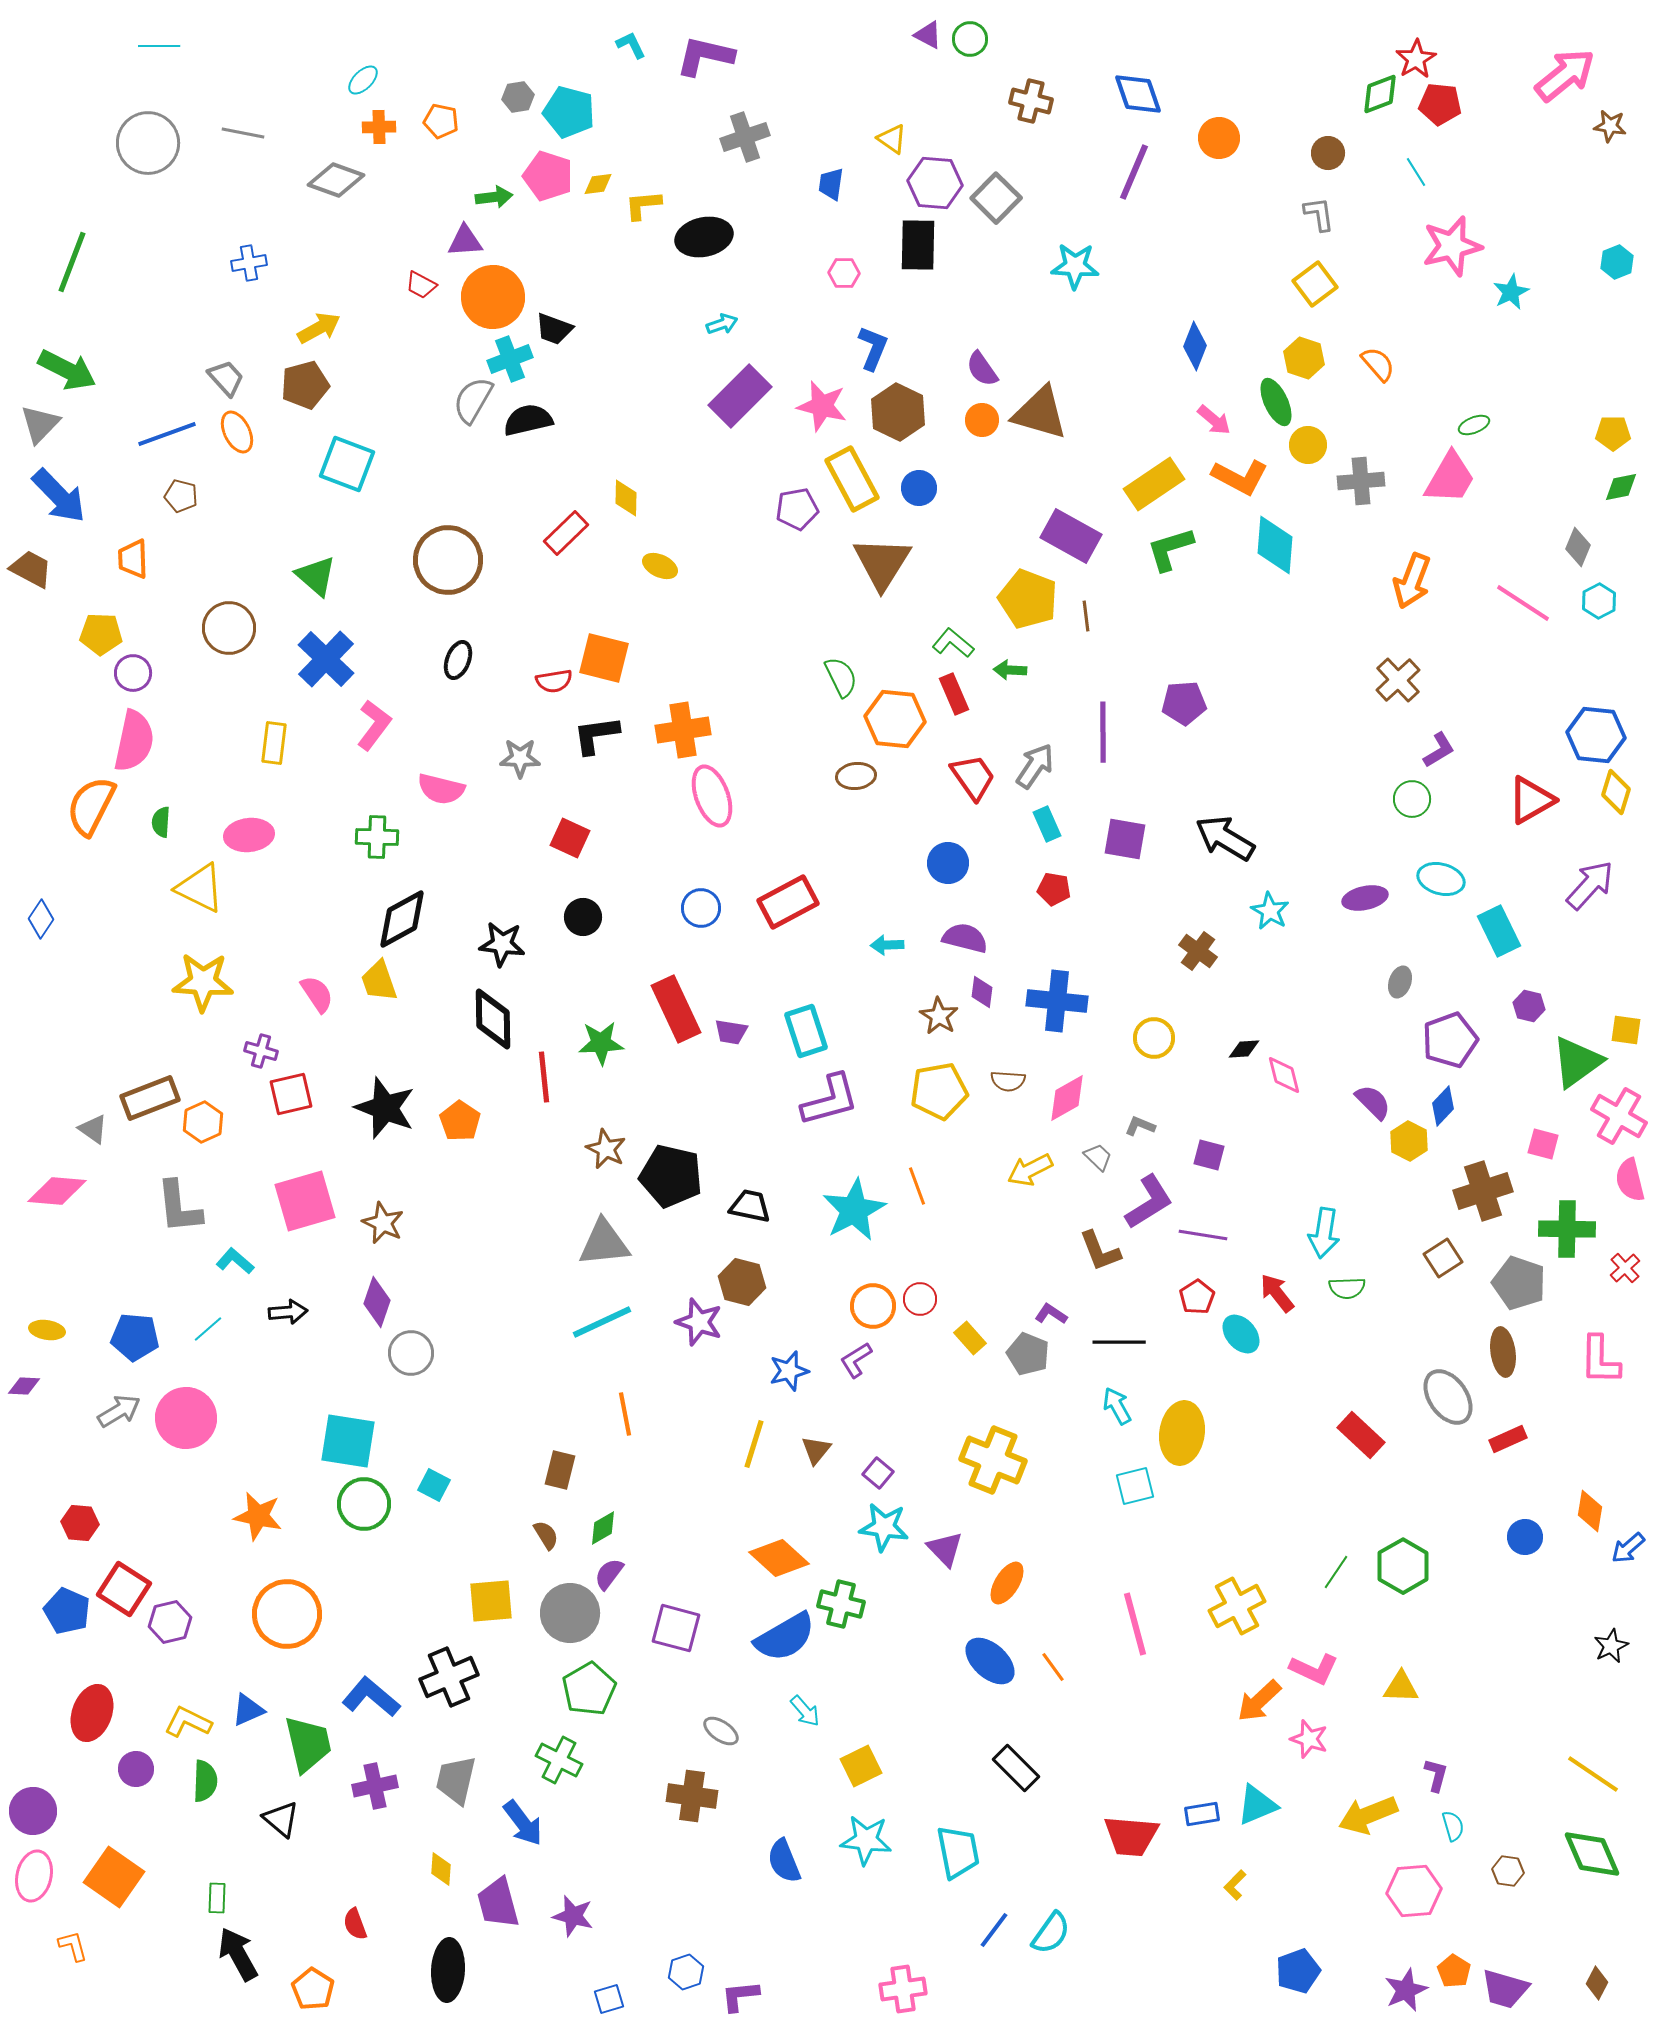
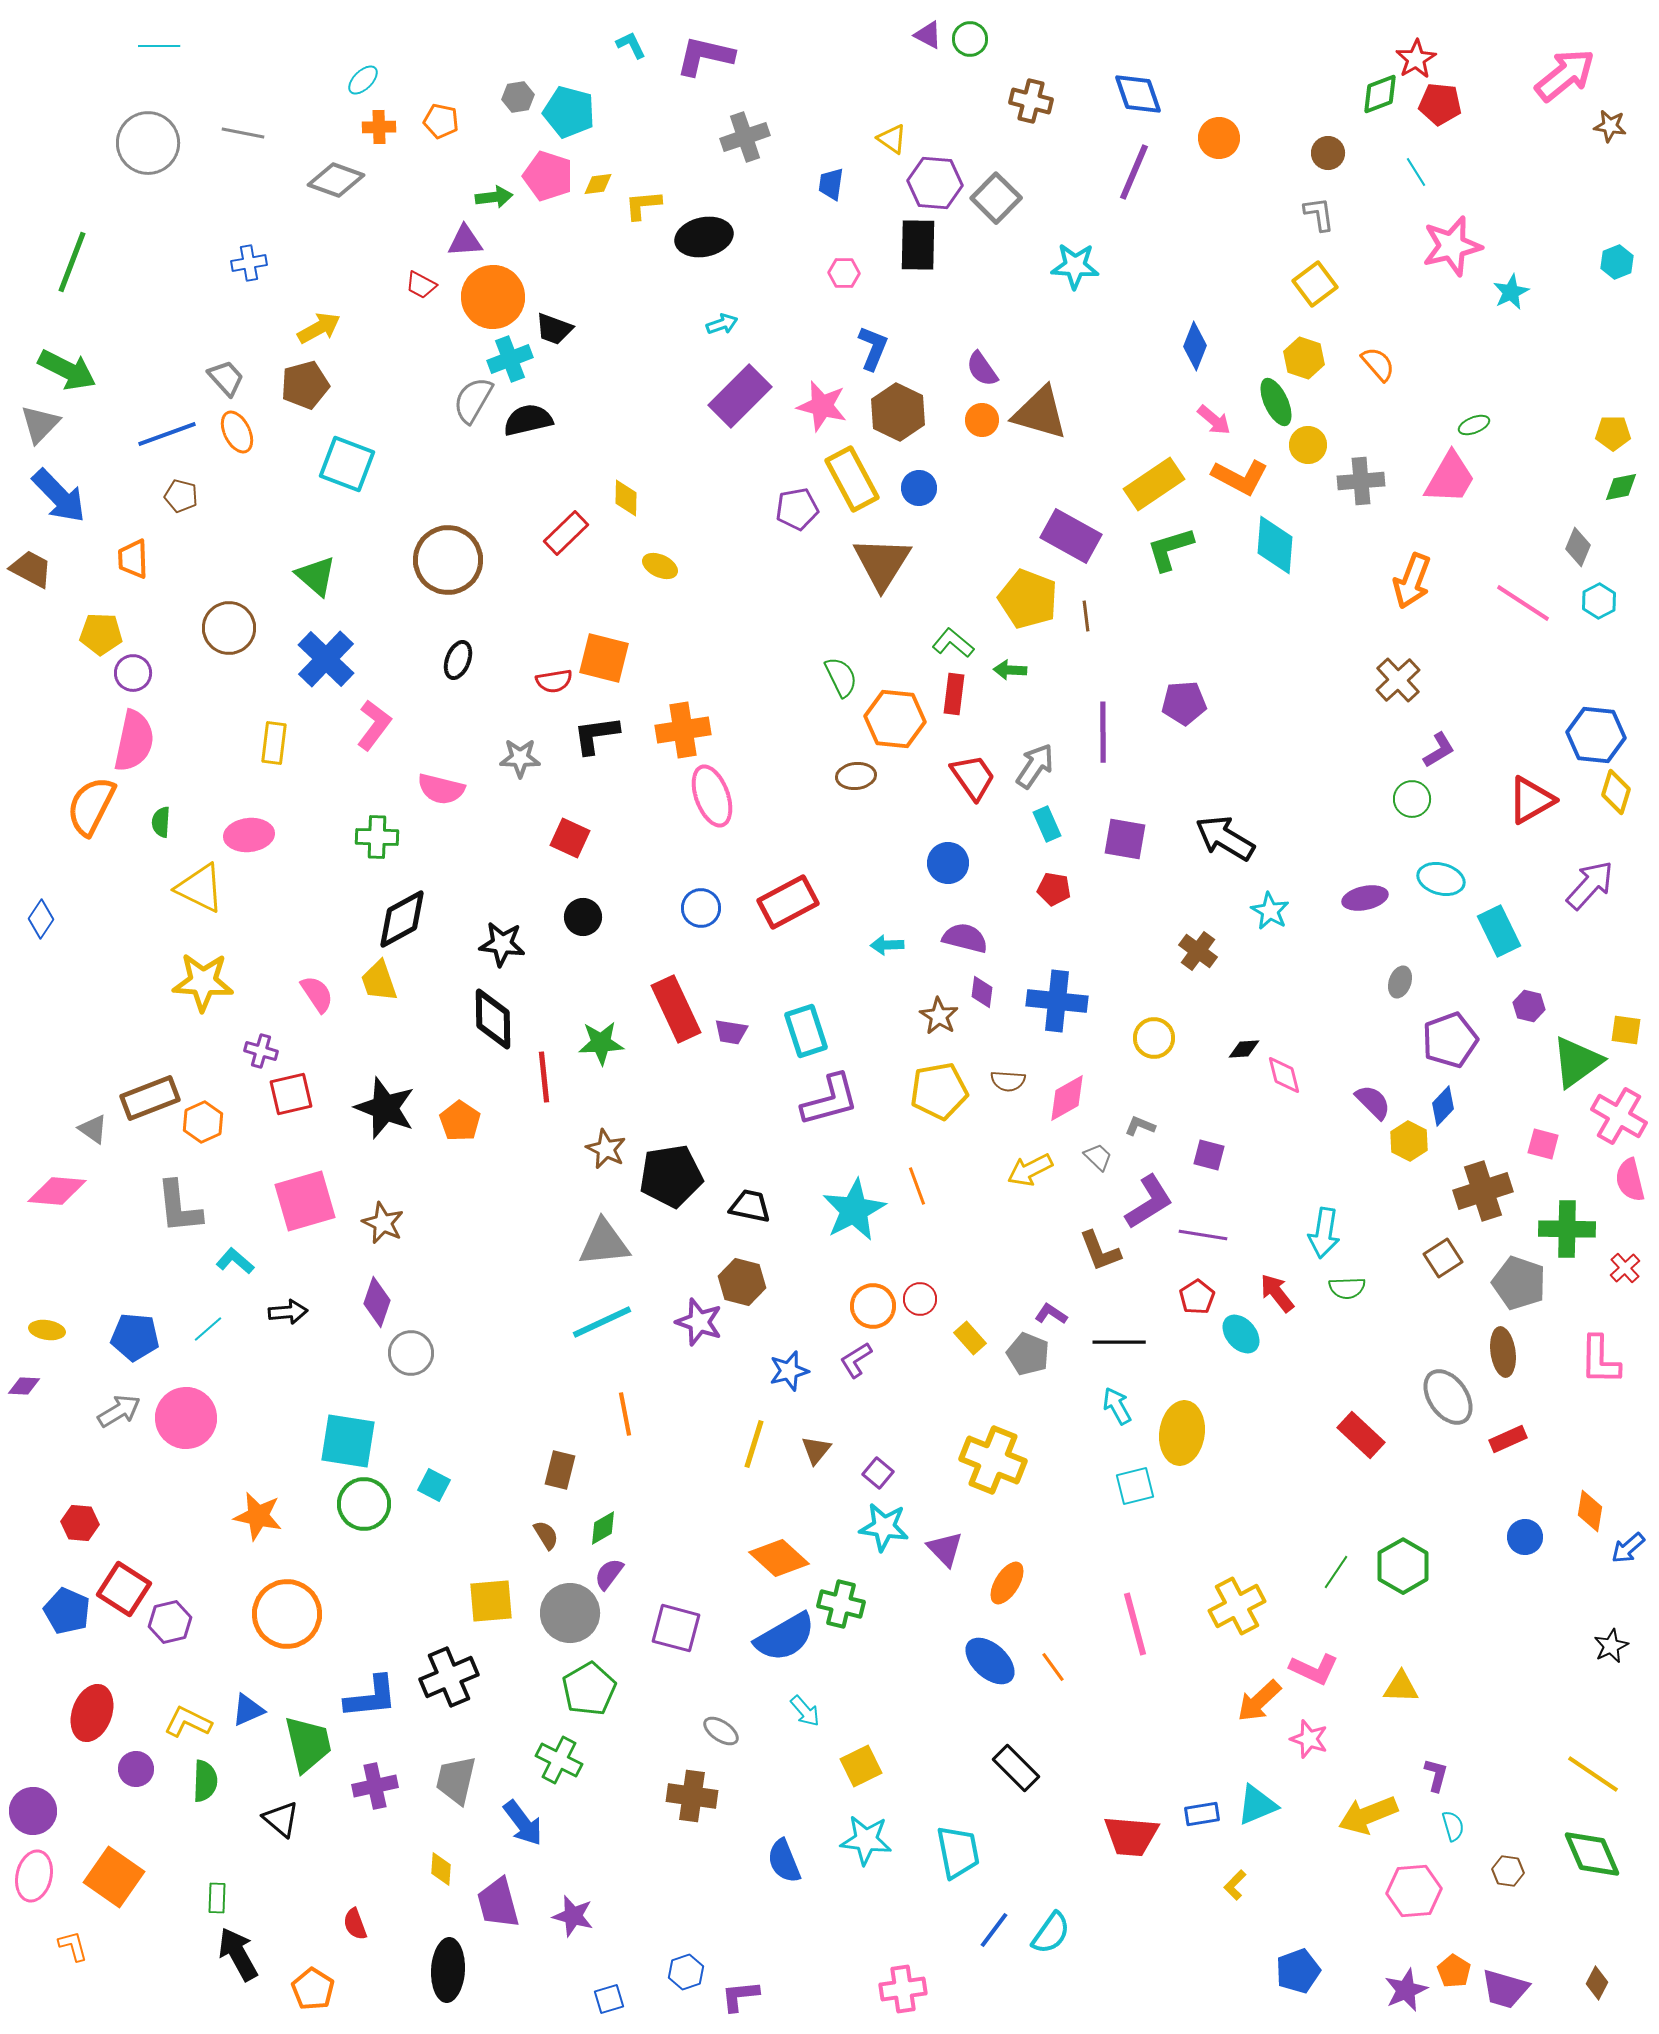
red rectangle at (954, 694): rotated 30 degrees clockwise
black pentagon at (671, 1176): rotated 22 degrees counterclockwise
blue L-shape at (371, 1697): rotated 134 degrees clockwise
